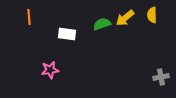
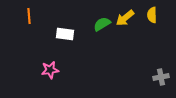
orange line: moved 1 px up
green semicircle: rotated 12 degrees counterclockwise
white rectangle: moved 2 px left
